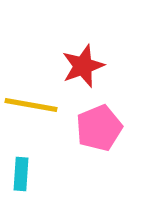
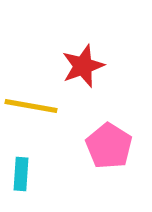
yellow line: moved 1 px down
pink pentagon: moved 10 px right, 18 px down; rotated 18 degrees counterclockwise
